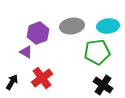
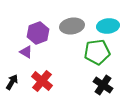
red cross: moved 3 px down; rotated 15 degrees counterclockwise
